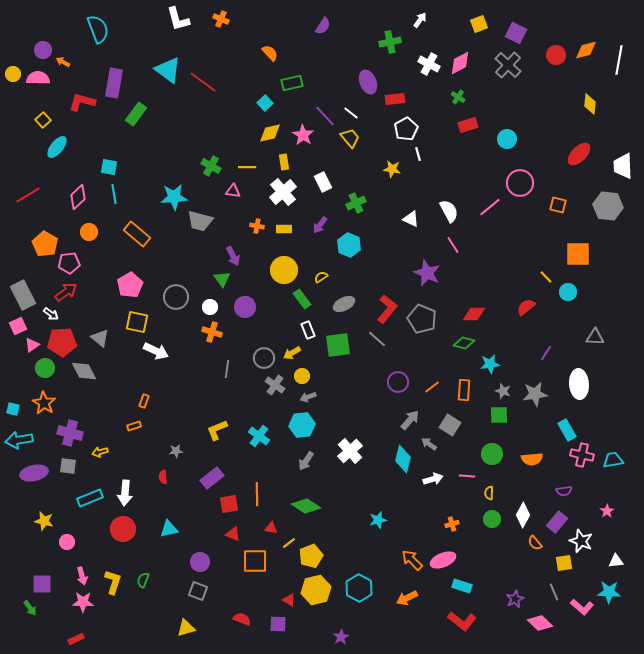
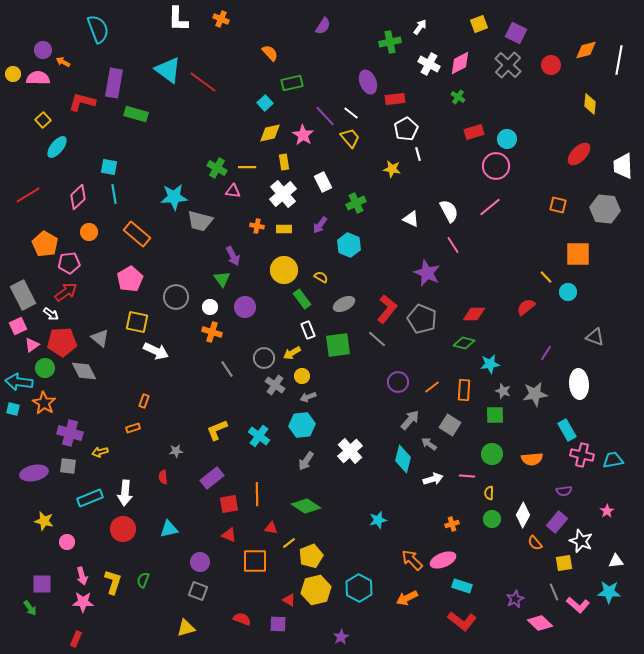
white L-shape at (178, 19): rotated 16 degrees clockwise
white arrow at (420, 20): moved 7 px down
red circle at (556, 55): moved 5 px left, 10 px down
green rectangle at (136, 114): rotated 70 degrees clockwise
red rectangle at (468, 125): moved 6 px right, 7 px down
green cross at (211, 166): moved 6 px right, 2 px down
pink circle at (520, 183): moved 24 px left, 17 px up
white cross at (283, 192): moved 2 px down
gray hexagon at (608, 206): moved 3 px left, 3 px down
yellow semicircle at (321, 277): rotated 64 degrees clockwise
pink pentagon at (130, 285): moved 6 px up
gray triangle at (595, 337): rotated 18 degrees clockwise
gray line at (227, 369): rotated 42 degrees counterclockwise
green square at (499, 415): moved 4 px left
orange rectangle at (134, 426): moved 1 px left, 2 px down
cyan arrow at (19, 440): moved 58 px up; rotated 16 degrees clockwise
red triangle at (233, 534): moved 4 px left, 1 px down
pink L-shape at (582, 607): moved 4 px left, 2 px up
red rectangle at (76, 639): rotated 42 degrees counterclockwise
